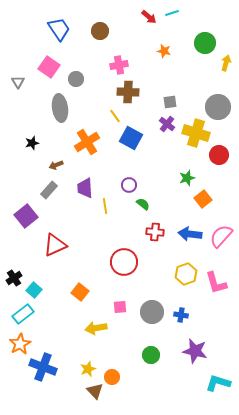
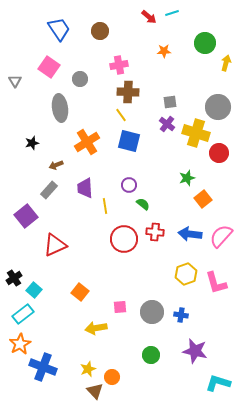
orange star at (164, 51): rotated 16 degrees counterclockwise
gray circle at (76, 79): moved 4 px right
gray triangle at (18, 82): moved 3 px left, 1 px up
yellow line at (115, 116): moved 6 px right, 1 px up
blue square at (131, 138): moved 2 px left, 3 px down; rotated 15 degrees counterclockwise
red circle at (219, 155): moved 2 px up
red circle at (124, 262): moved 23 px up
